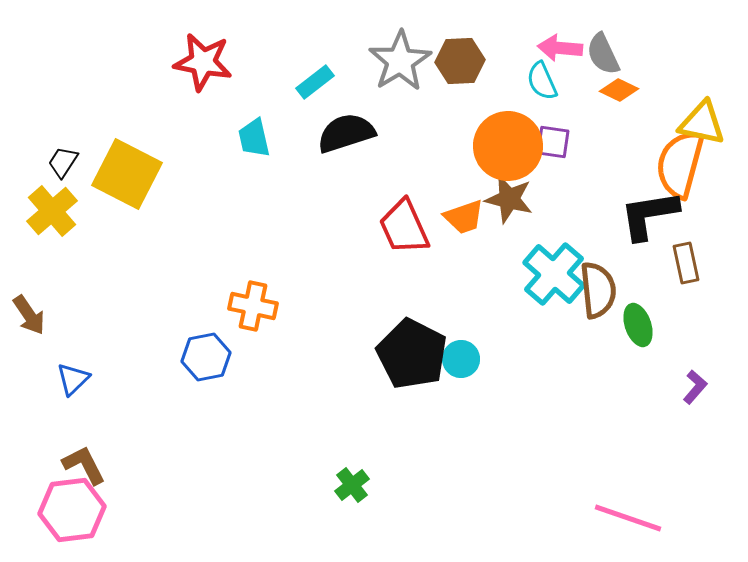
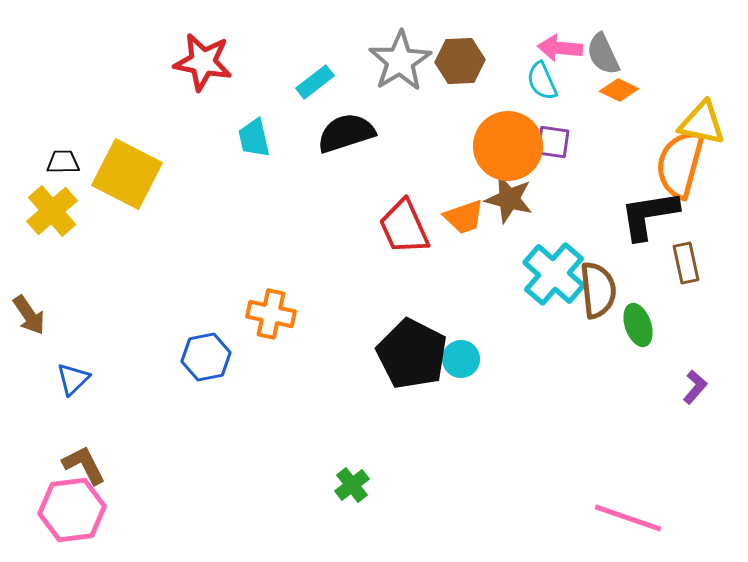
black trapezoid: rotated 56 degrees clockwise
orange cross: moved 18 px right, 8 px down
